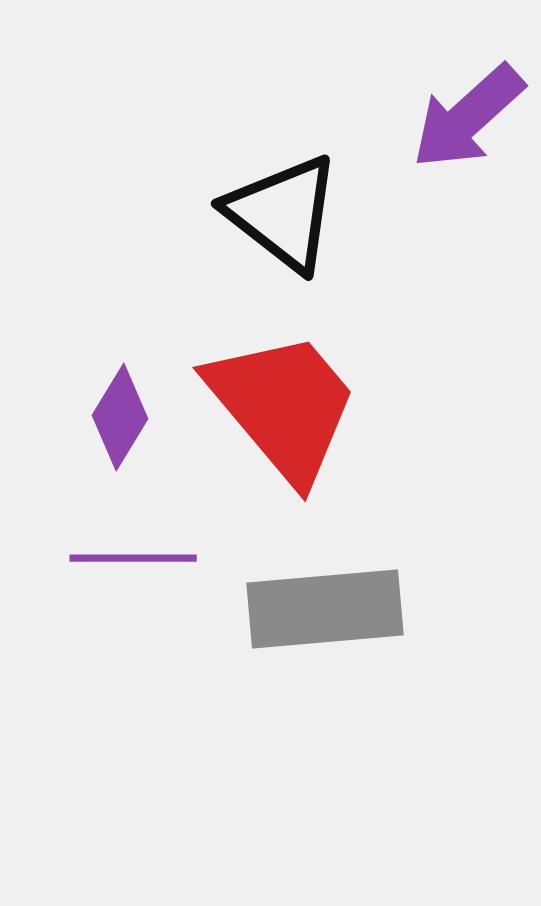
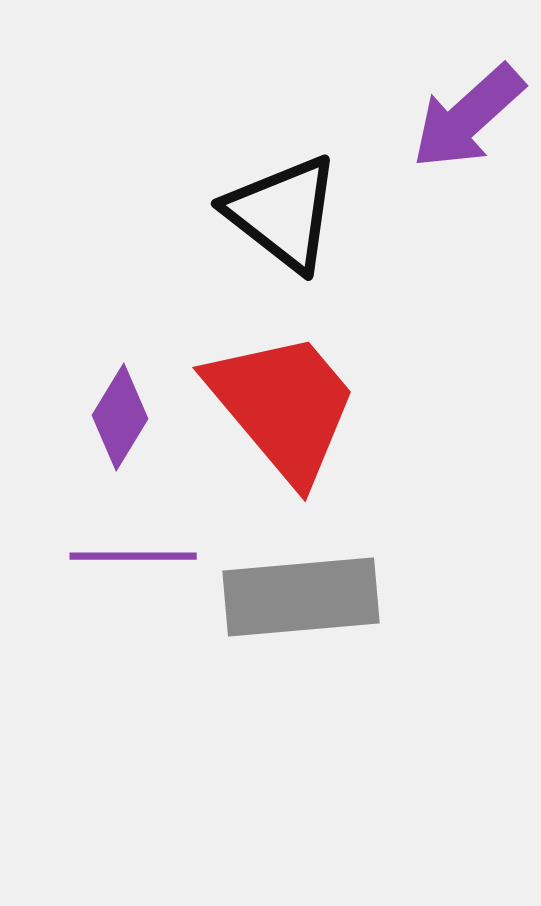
purple line: moved 2 px up
gray rectangle: moved 24 px left, 12 px up
